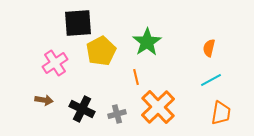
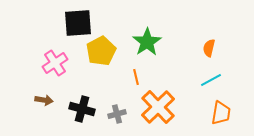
black cross: rotated 10 degrees counterclockwise
